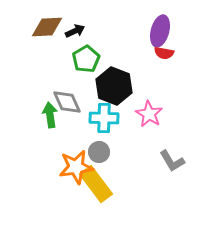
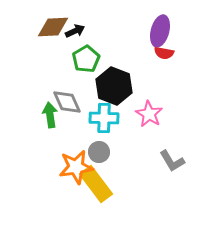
brown diamond: moved 6 px right
